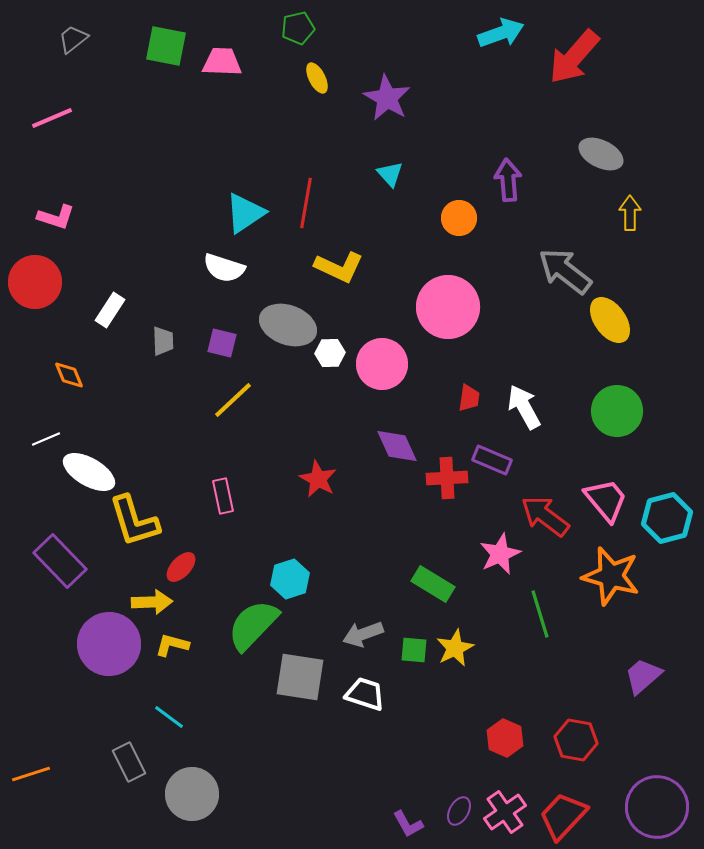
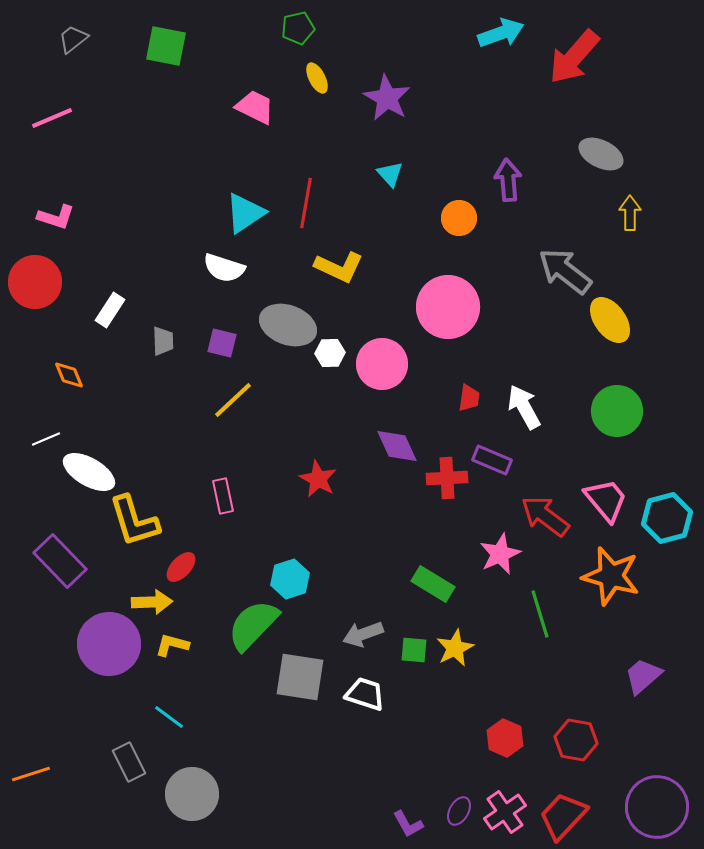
pink trapezoid at (222, 62): moved 33 px right, 45 px down; rotated 24 degrees clockwise
